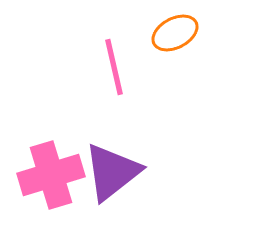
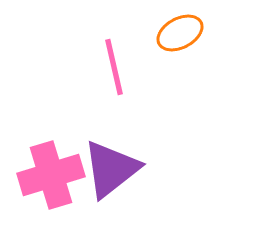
orange ellipse: moved 5 px right
purple triangle: moved 1 px left, 3 px up
